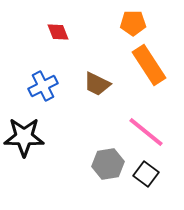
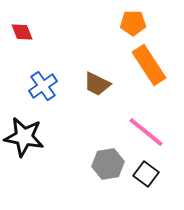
red diamond: moved 36 px left
blue cross: rotated 8 degrees counterclockwise
black star: rotated 9 degrees clockwise
